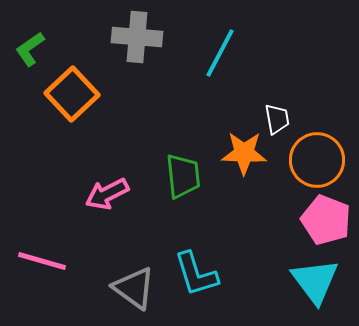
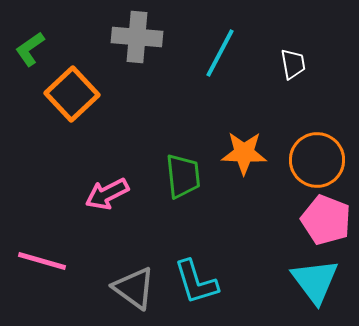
white trapezoid: moved 16 px right, 55 px up
cyan L-shape: moved 8 px down
